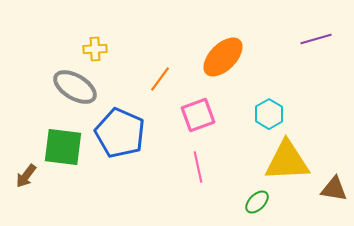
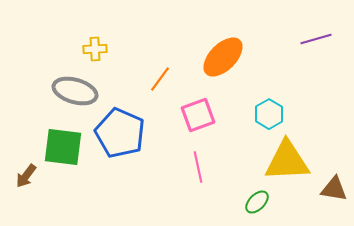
gray ellipse: moved 4 px down; rotated 15 degrees counterclockwise
